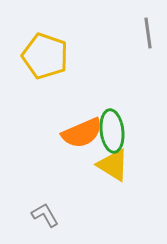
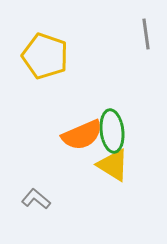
gray line: moved 2 px left, 1 px down
orange semicircle: moved 2 px down
gray L-shape: moved 9 px left, 16 px up; rotated 20 degrees counterclockwise
